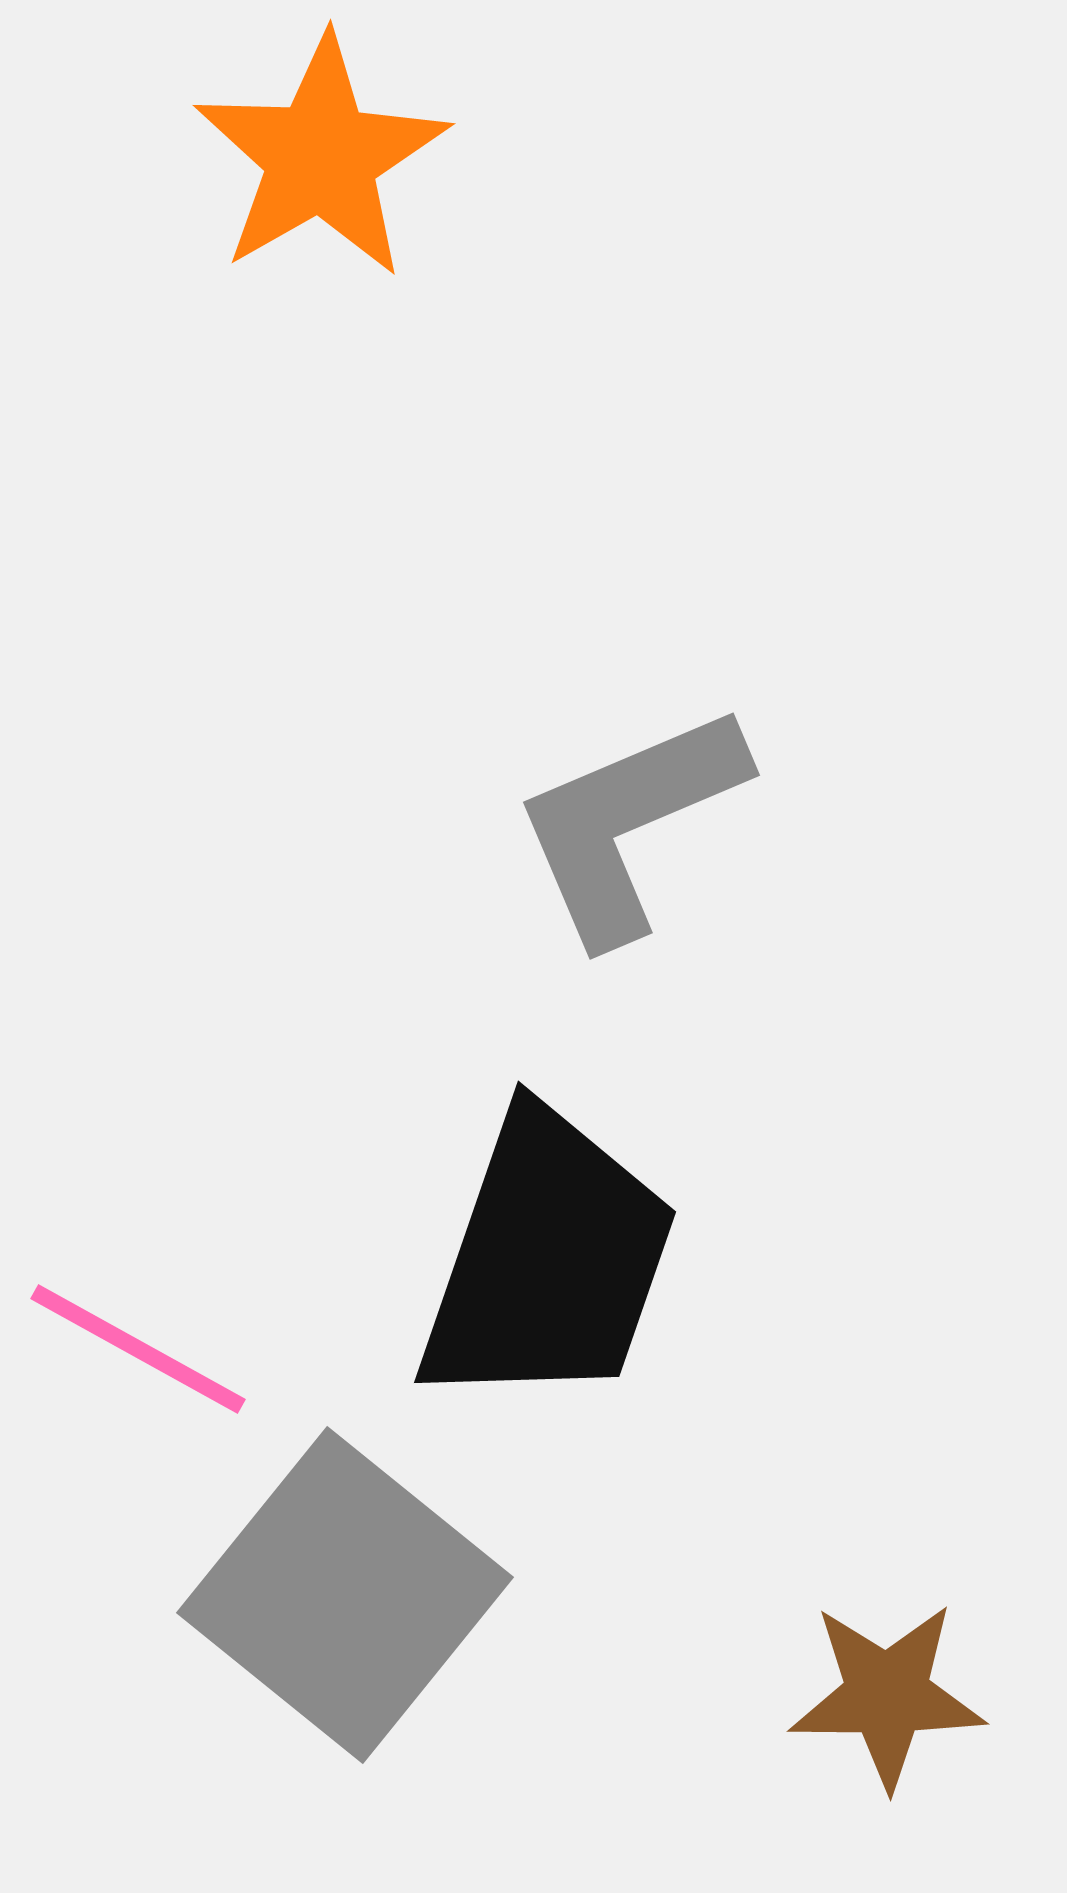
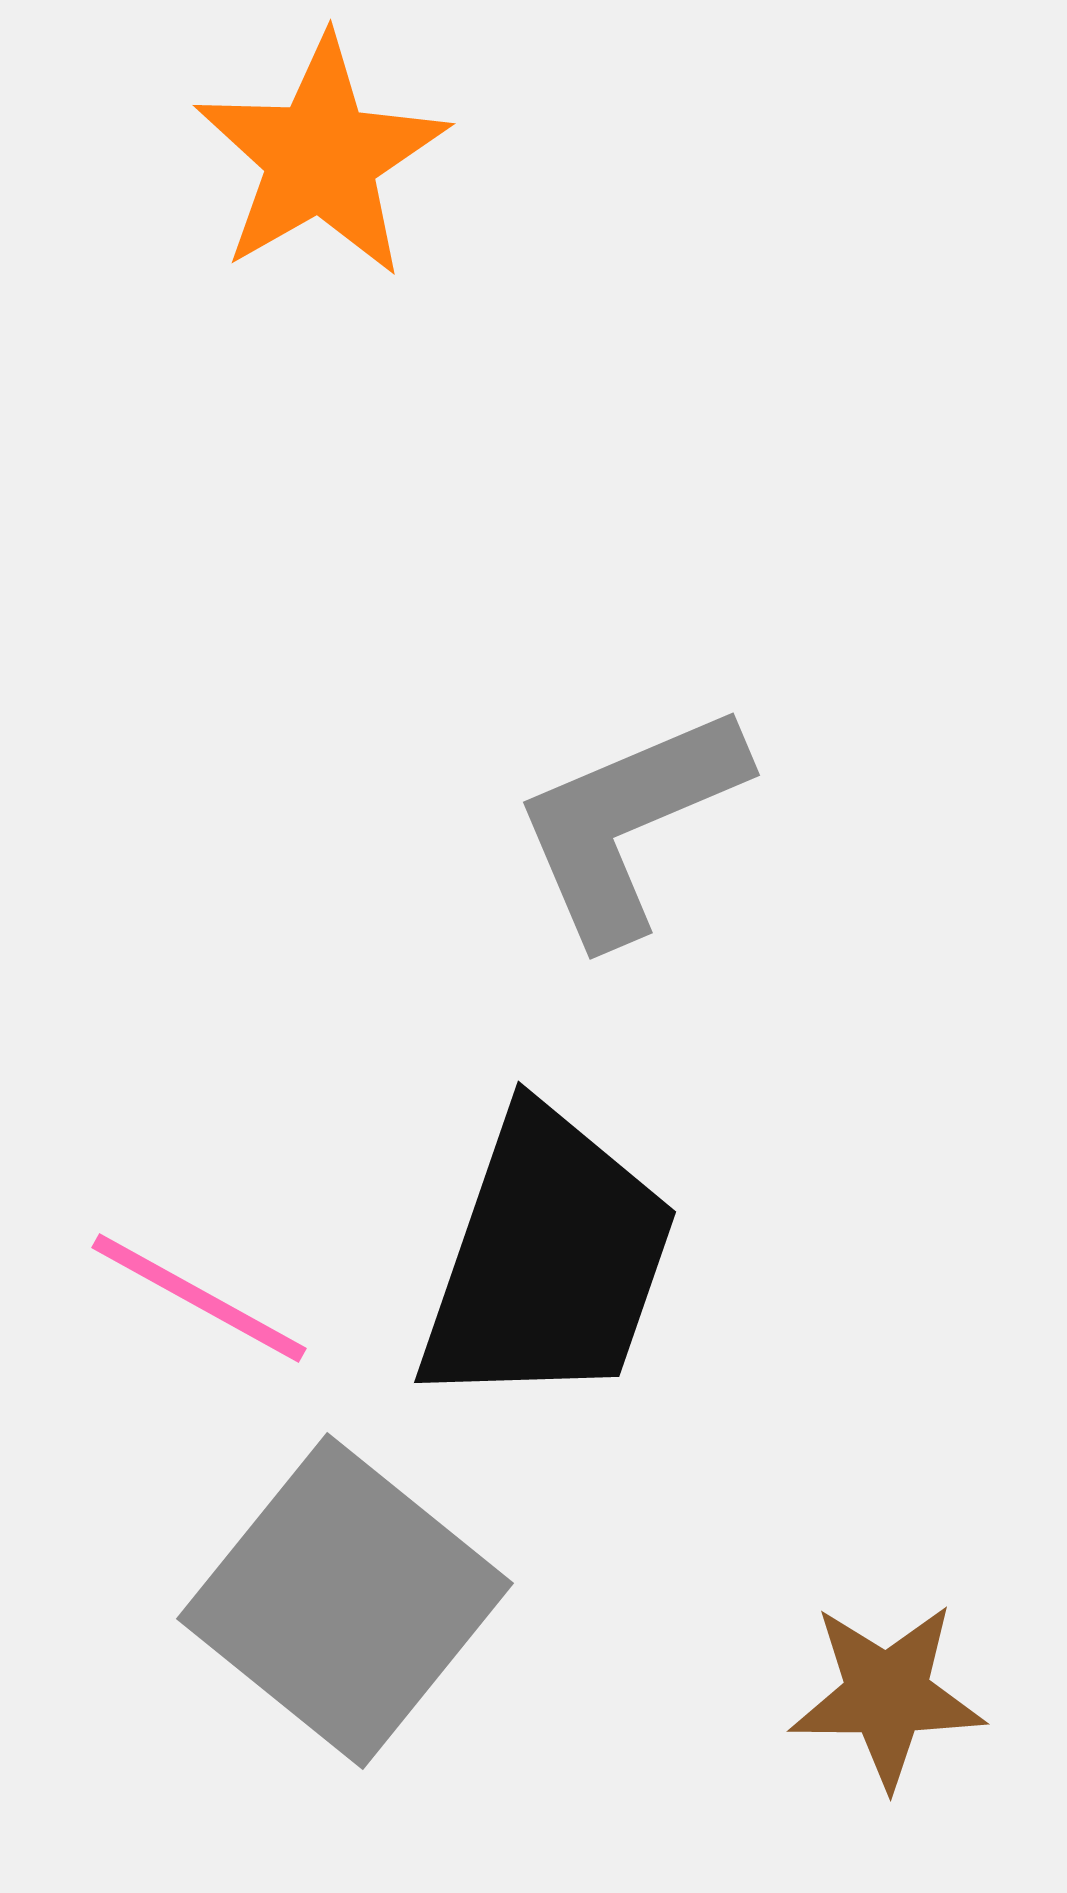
pink line: moved 61 px right, 51 px up
gray square: moved 6 px down
